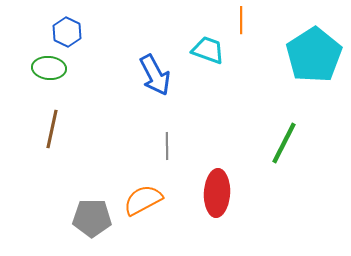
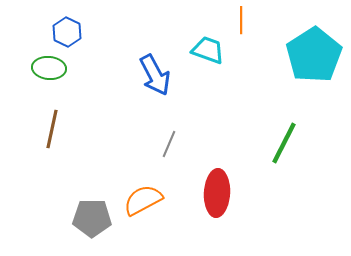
gray line: moved 2 px right, 2 px up; rotated 24 degrees clockwise
